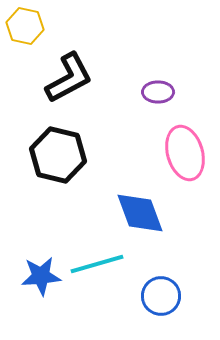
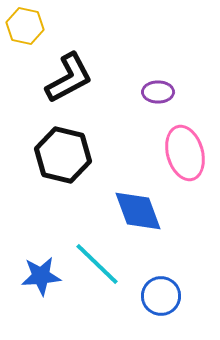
black hexagon: moved 5 px right
blue diamond: moved 2 px left, 2 px up
cyan line: rotated 60 degrees clockwise
